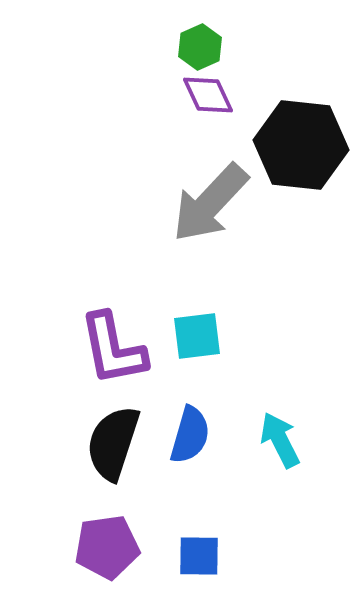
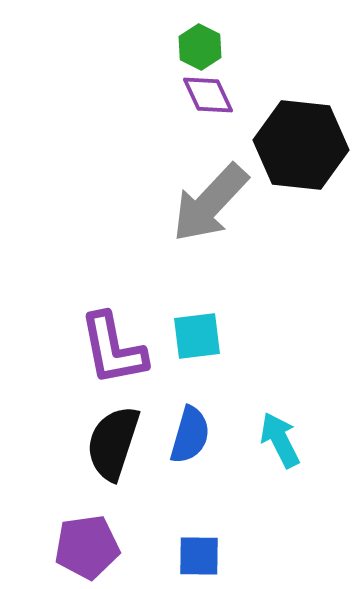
green hexagon: rotated 9 degrees counterclockwise
purple pentagon: moved 20 px left
